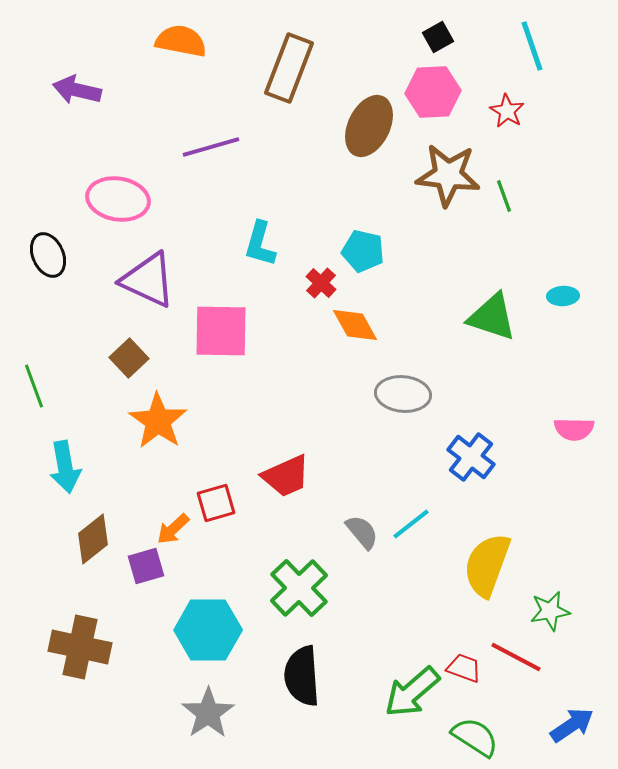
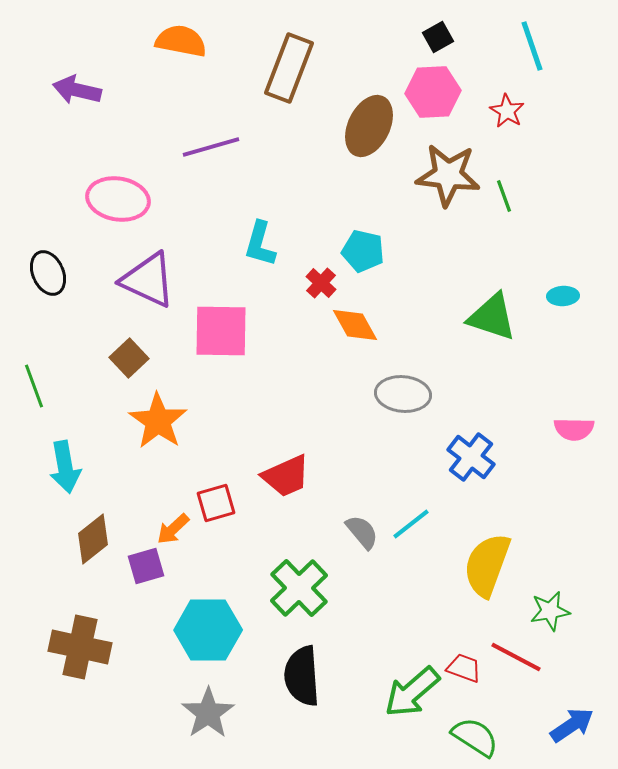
black ellipse at (48, 255): moved 18 px down
